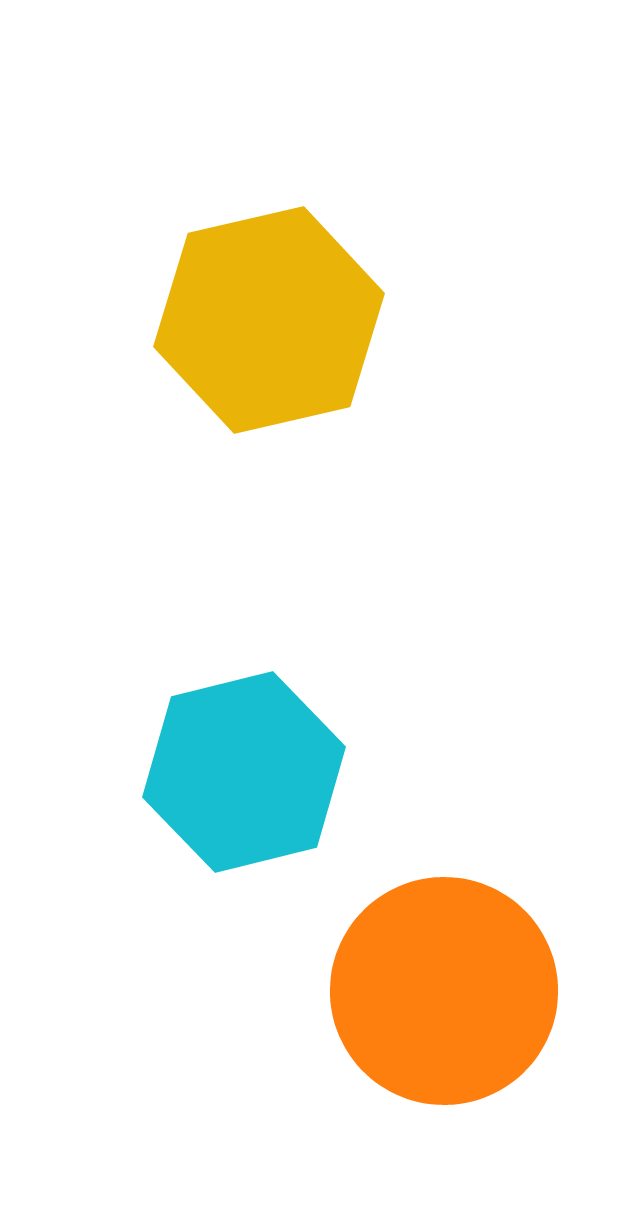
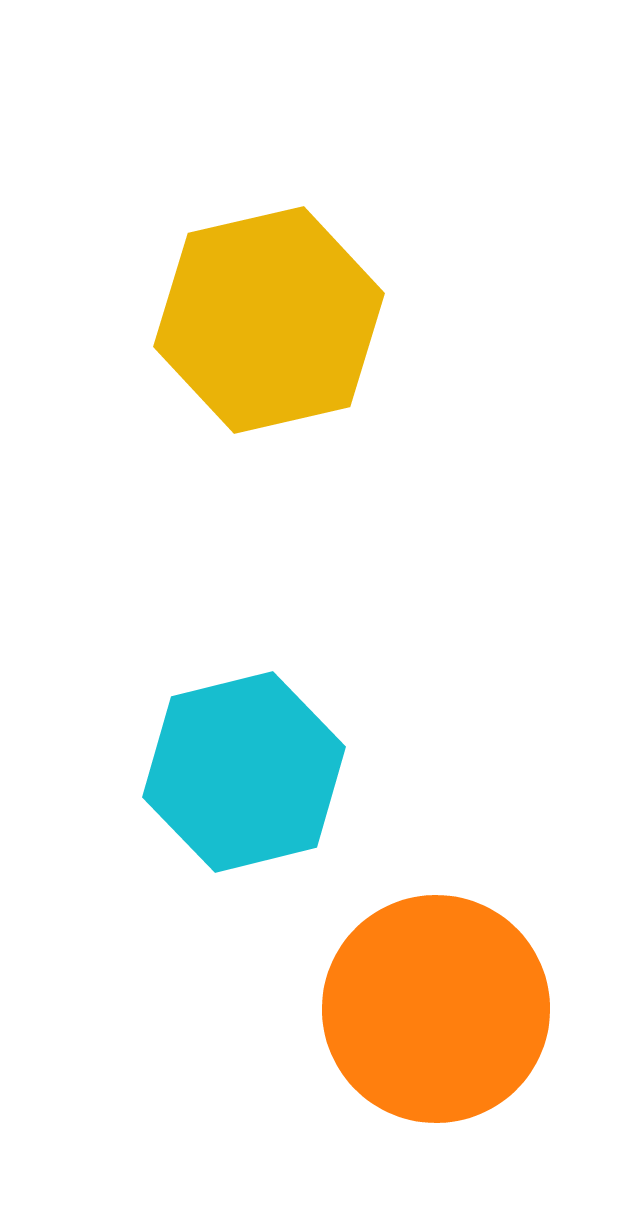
orange circle: moved 8 px left, 18 px down
